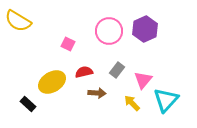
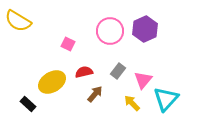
pink circle: moved 1 px right
gray rectangle: moved 1 px right, 1 px down
brown arrow: moved 2 px left, 1 px down; rotated 54 degrees counterclockwise
cyan triangle: moved 1 px up
